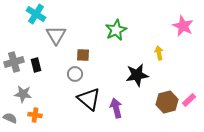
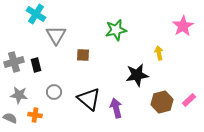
pink star: rotated 15 degrees clockwise
green star: rotated 15 degrees clockwise
gray circle: moved 21 px left, 18 px down
gray star: moved 4 px left, 1 px down
brown hexagon: moved 5 px left
